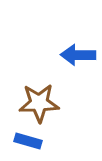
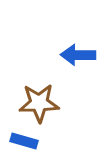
blue rectangle: moved 4 px left
